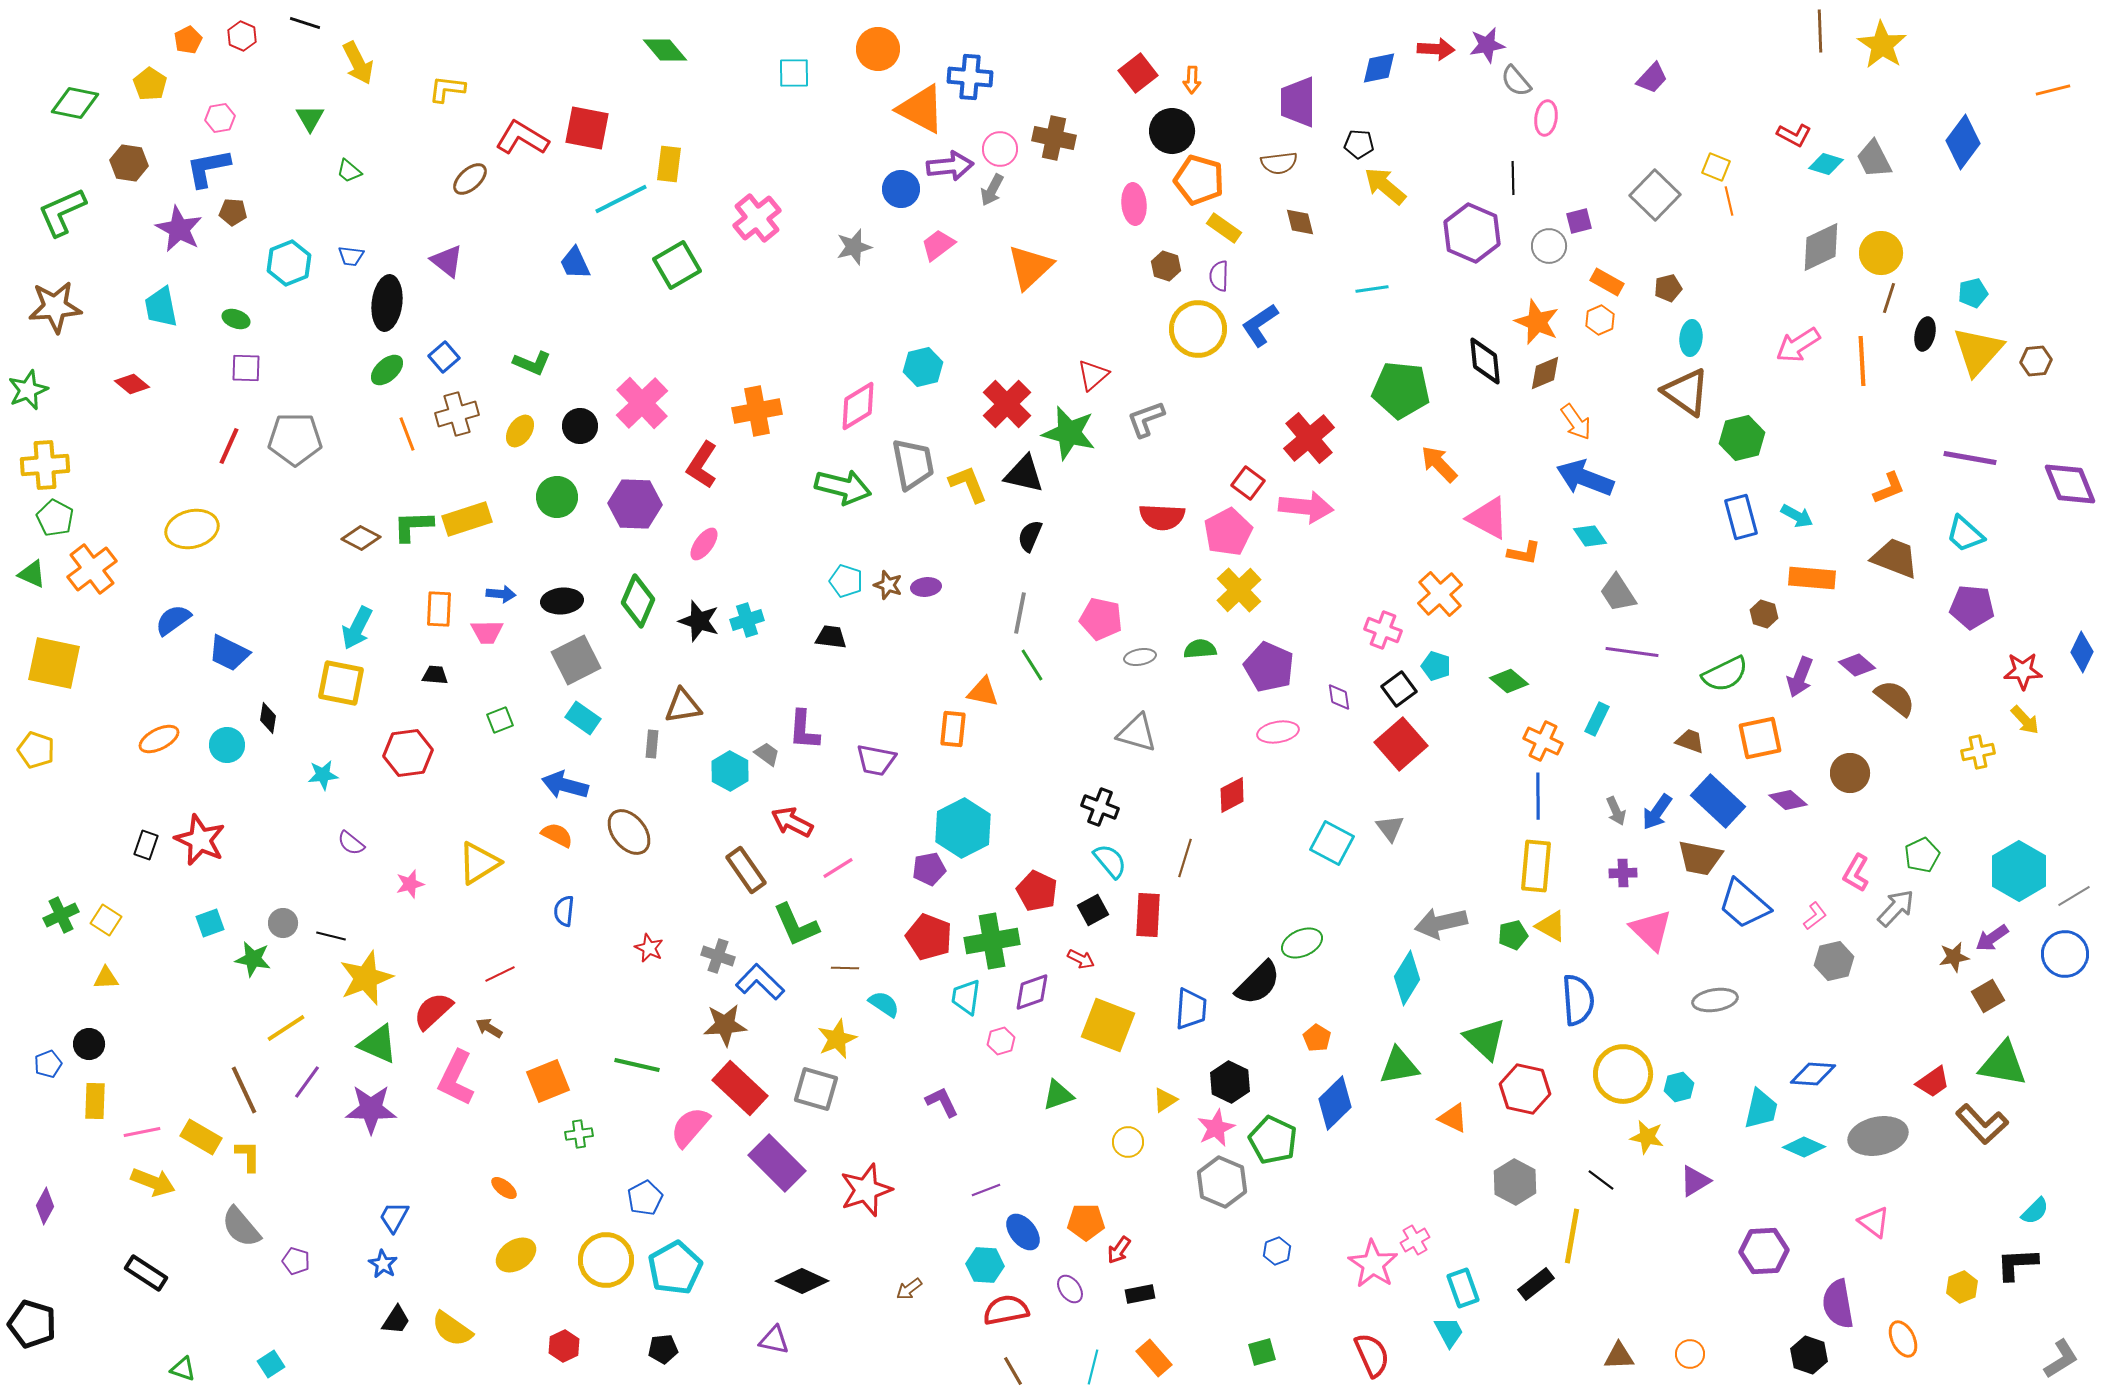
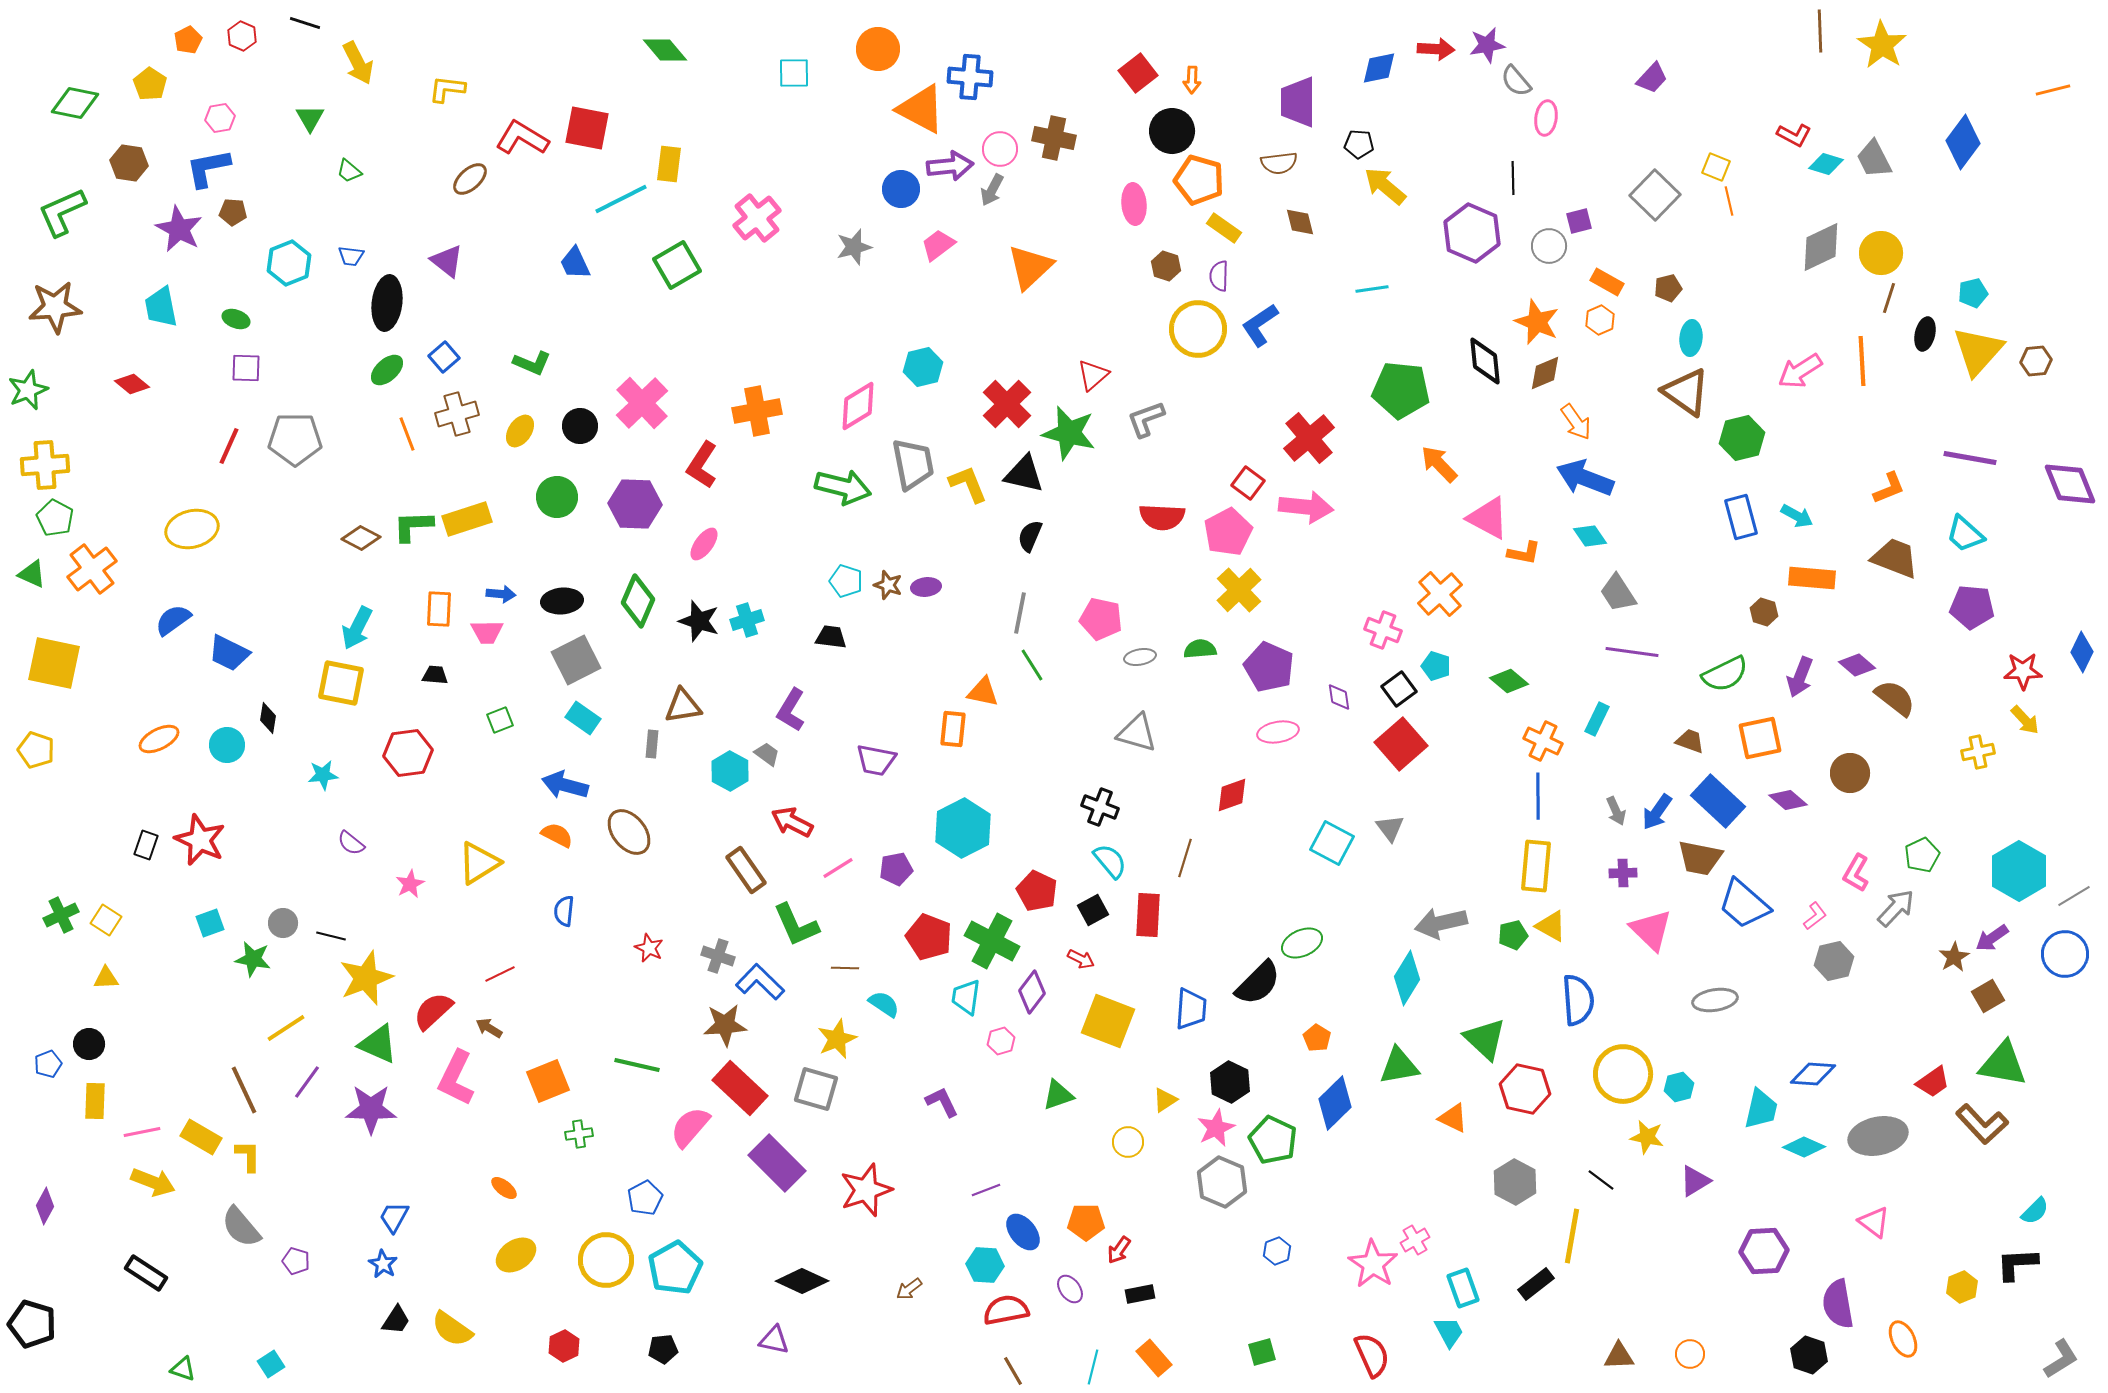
pink arrow at (1798, 345): moved 2 px right, 26 px down
brown hexagon at (1764, 614): moved 2 px up
purple L-shape at (804, 730): moved 13 px left, 20 px up; rotated 27 degrees clockwise
red diamond at (1232, 795): rotated 9 degrees clockwise
purple pentagon at (929, 869): moved 33 px left
pink star at (410, 884): rotated 12 degrees counterclockwise
green cross at (992, 941): rotated 38 degrees clockwise
brown star at (1954, 957): rotated 20 degrees counterclockwise
purple diamond at (1032, 992): rotated 33 degrees counterclockwise
yellow square at (1108, 1025): moved 4 px up
